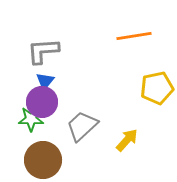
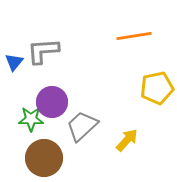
blue triangle: moved 31 px left, 19 px up
purple circle: moved 10 px right
brown circle: moved 1 px right, 2 px up
